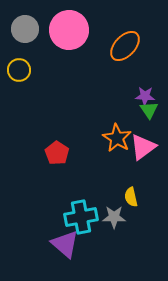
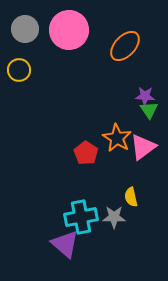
red pentagon: moved 29 px right
